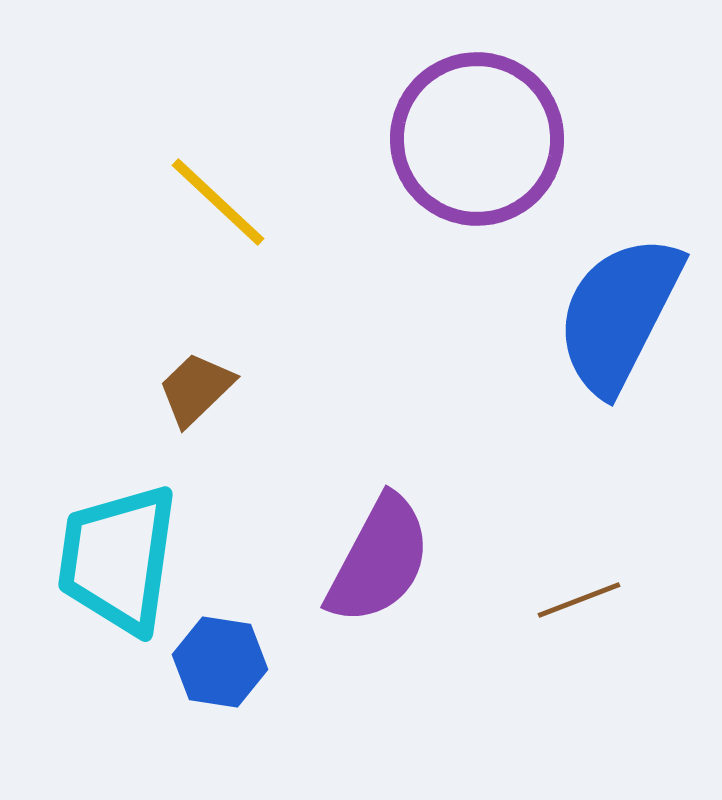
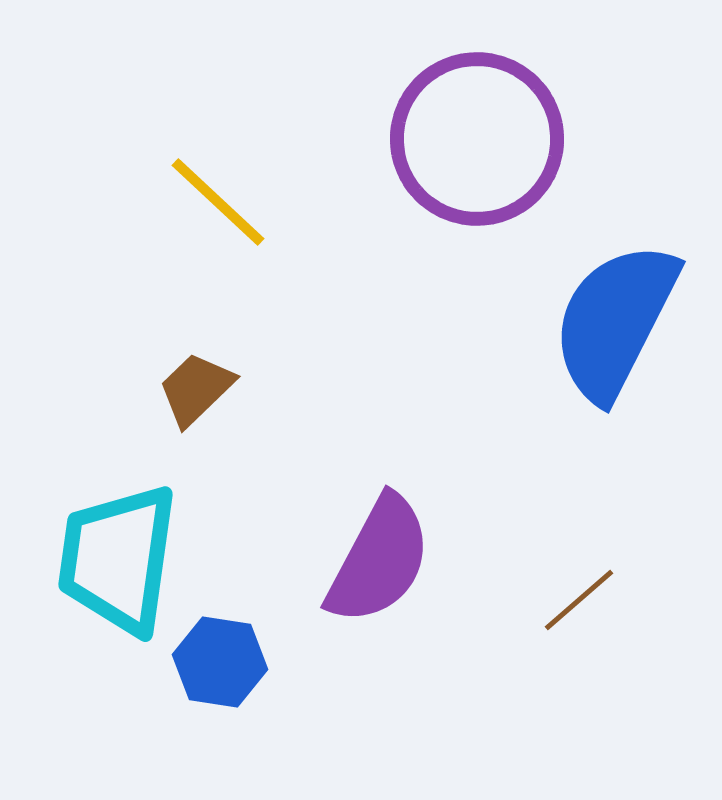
blue semicircle: moved 4 px left, 7 px down
brown line: rotated 20 degrees counterclockwise
